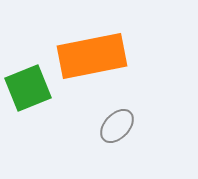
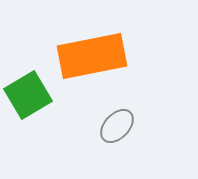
green square: moved 7 px down; rotated 9 degrees counterclockwise
